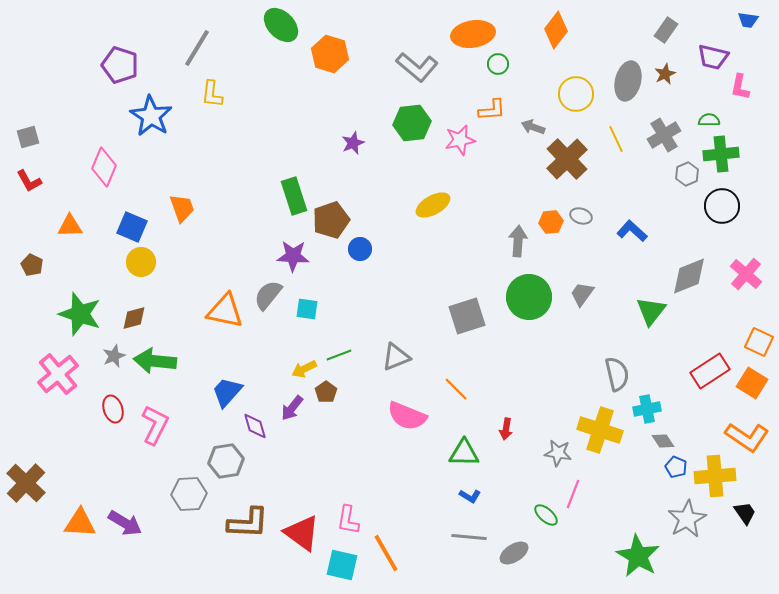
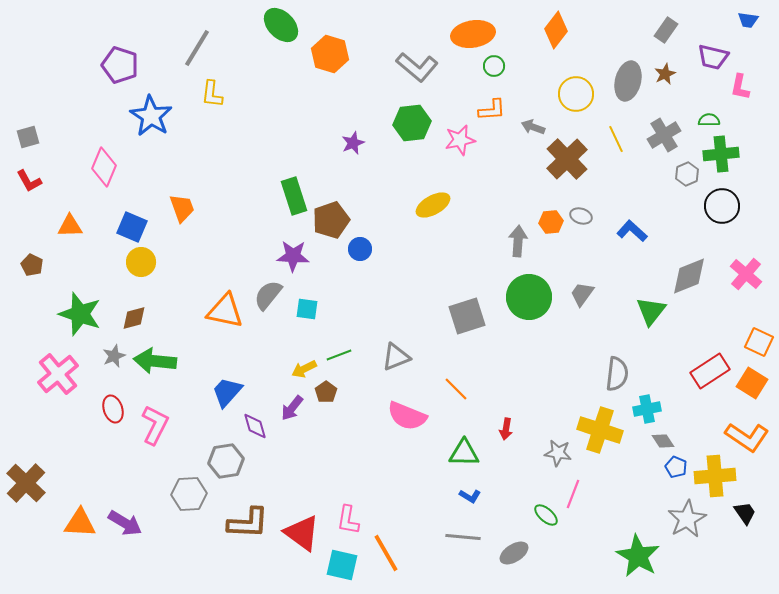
green circle at (498, 64): moved 4 px left, 2 px down
gray semicircle at (617, 374): rotated 20 degrees clockwise
gray line at (469, 537): moved 6 px left
